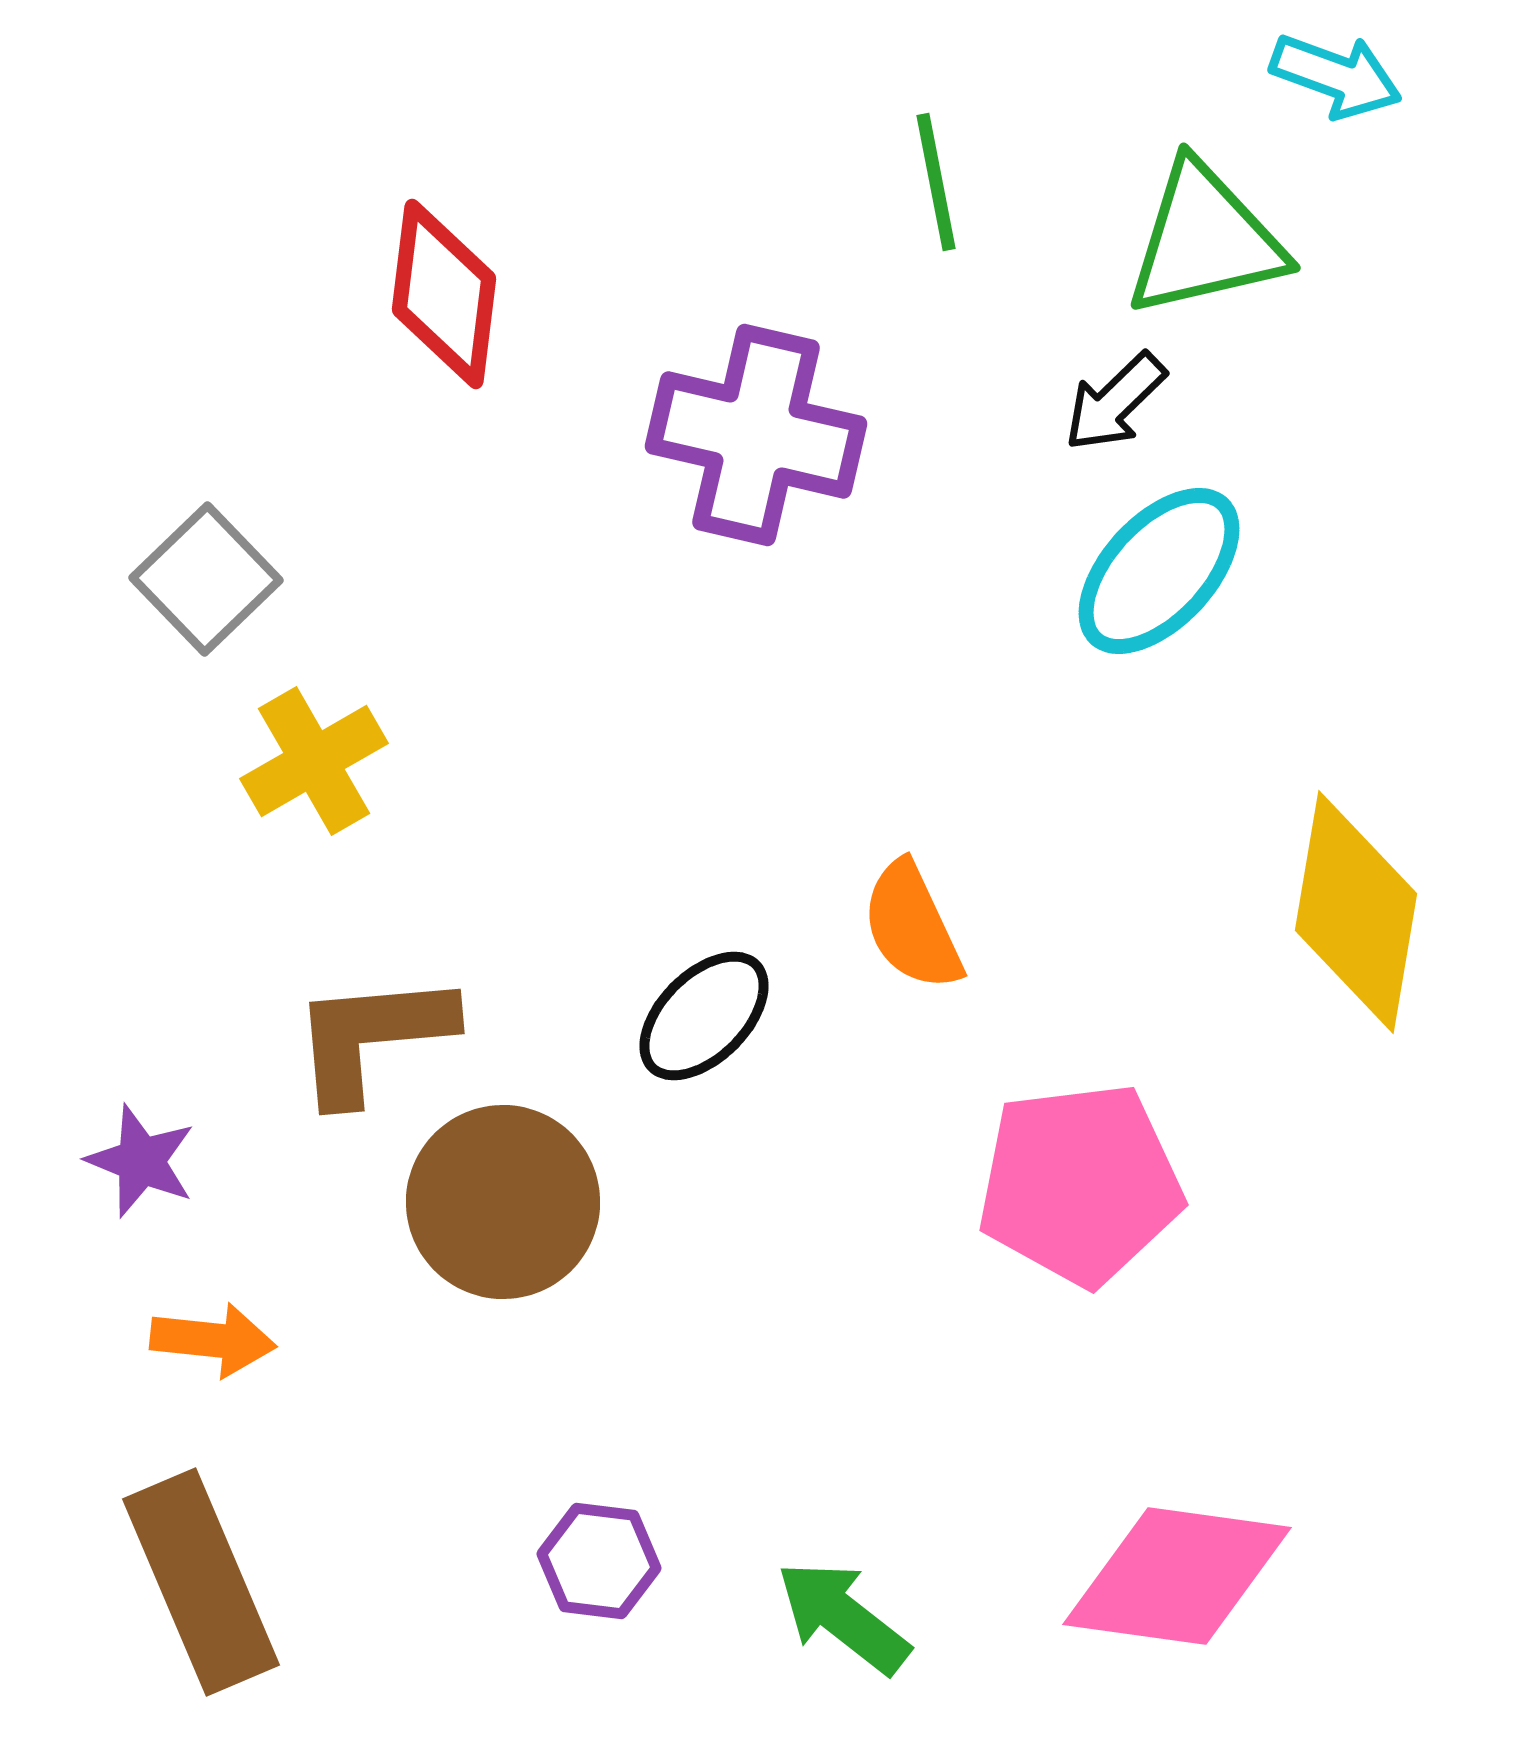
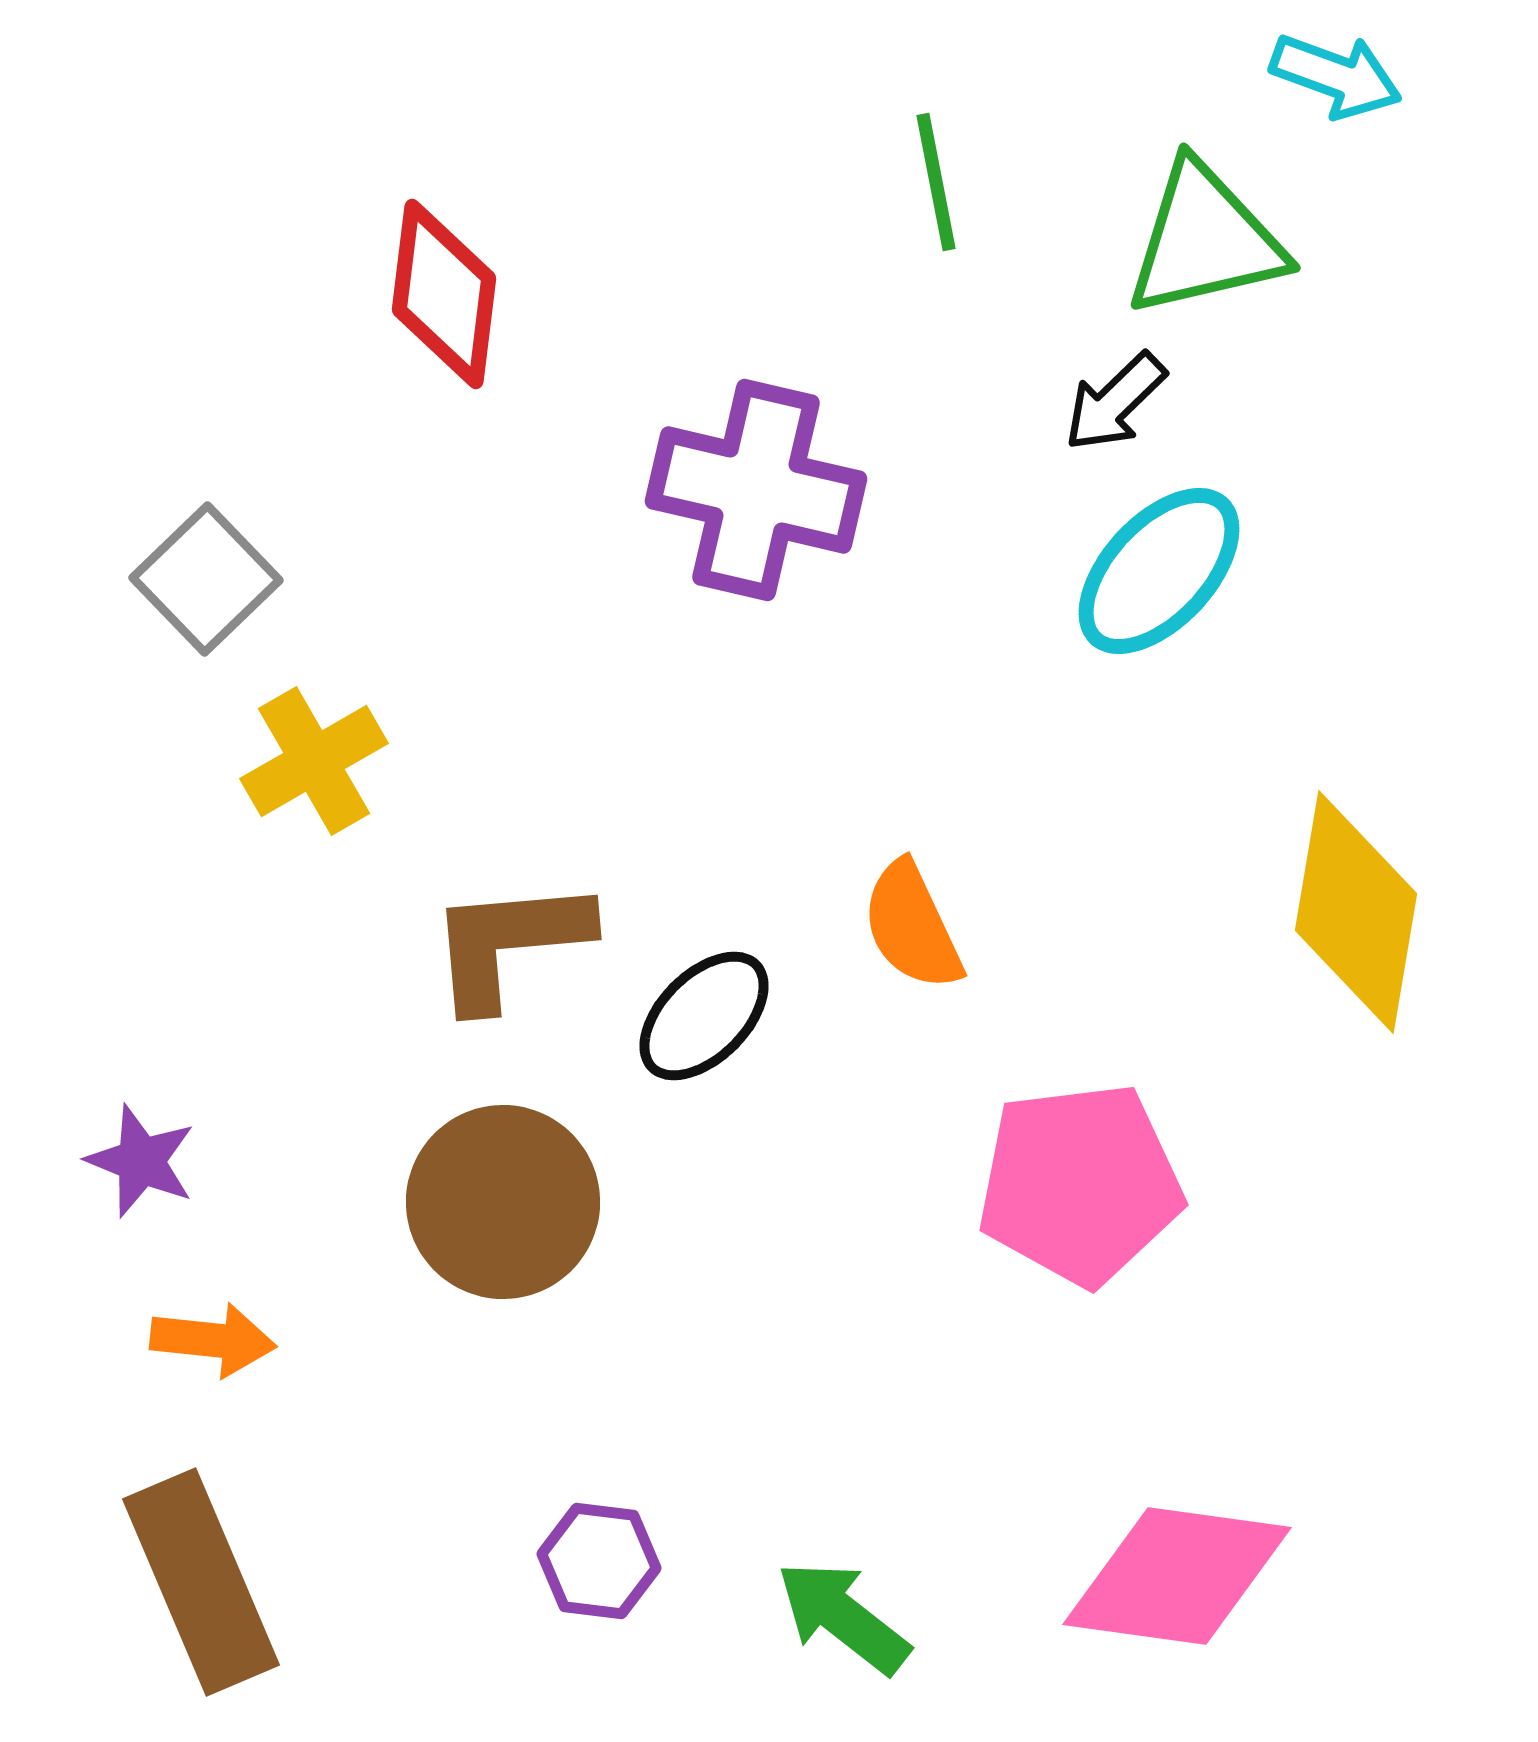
purple cross: moved 55 px down
brown L-shape: moved 137 px right, 94 px up
